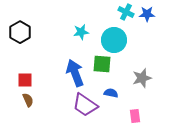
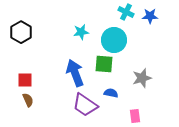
blue star: moved 3 px right, 2 px down
black hexagon: moved 1 px right
green square: moved 2 px right
